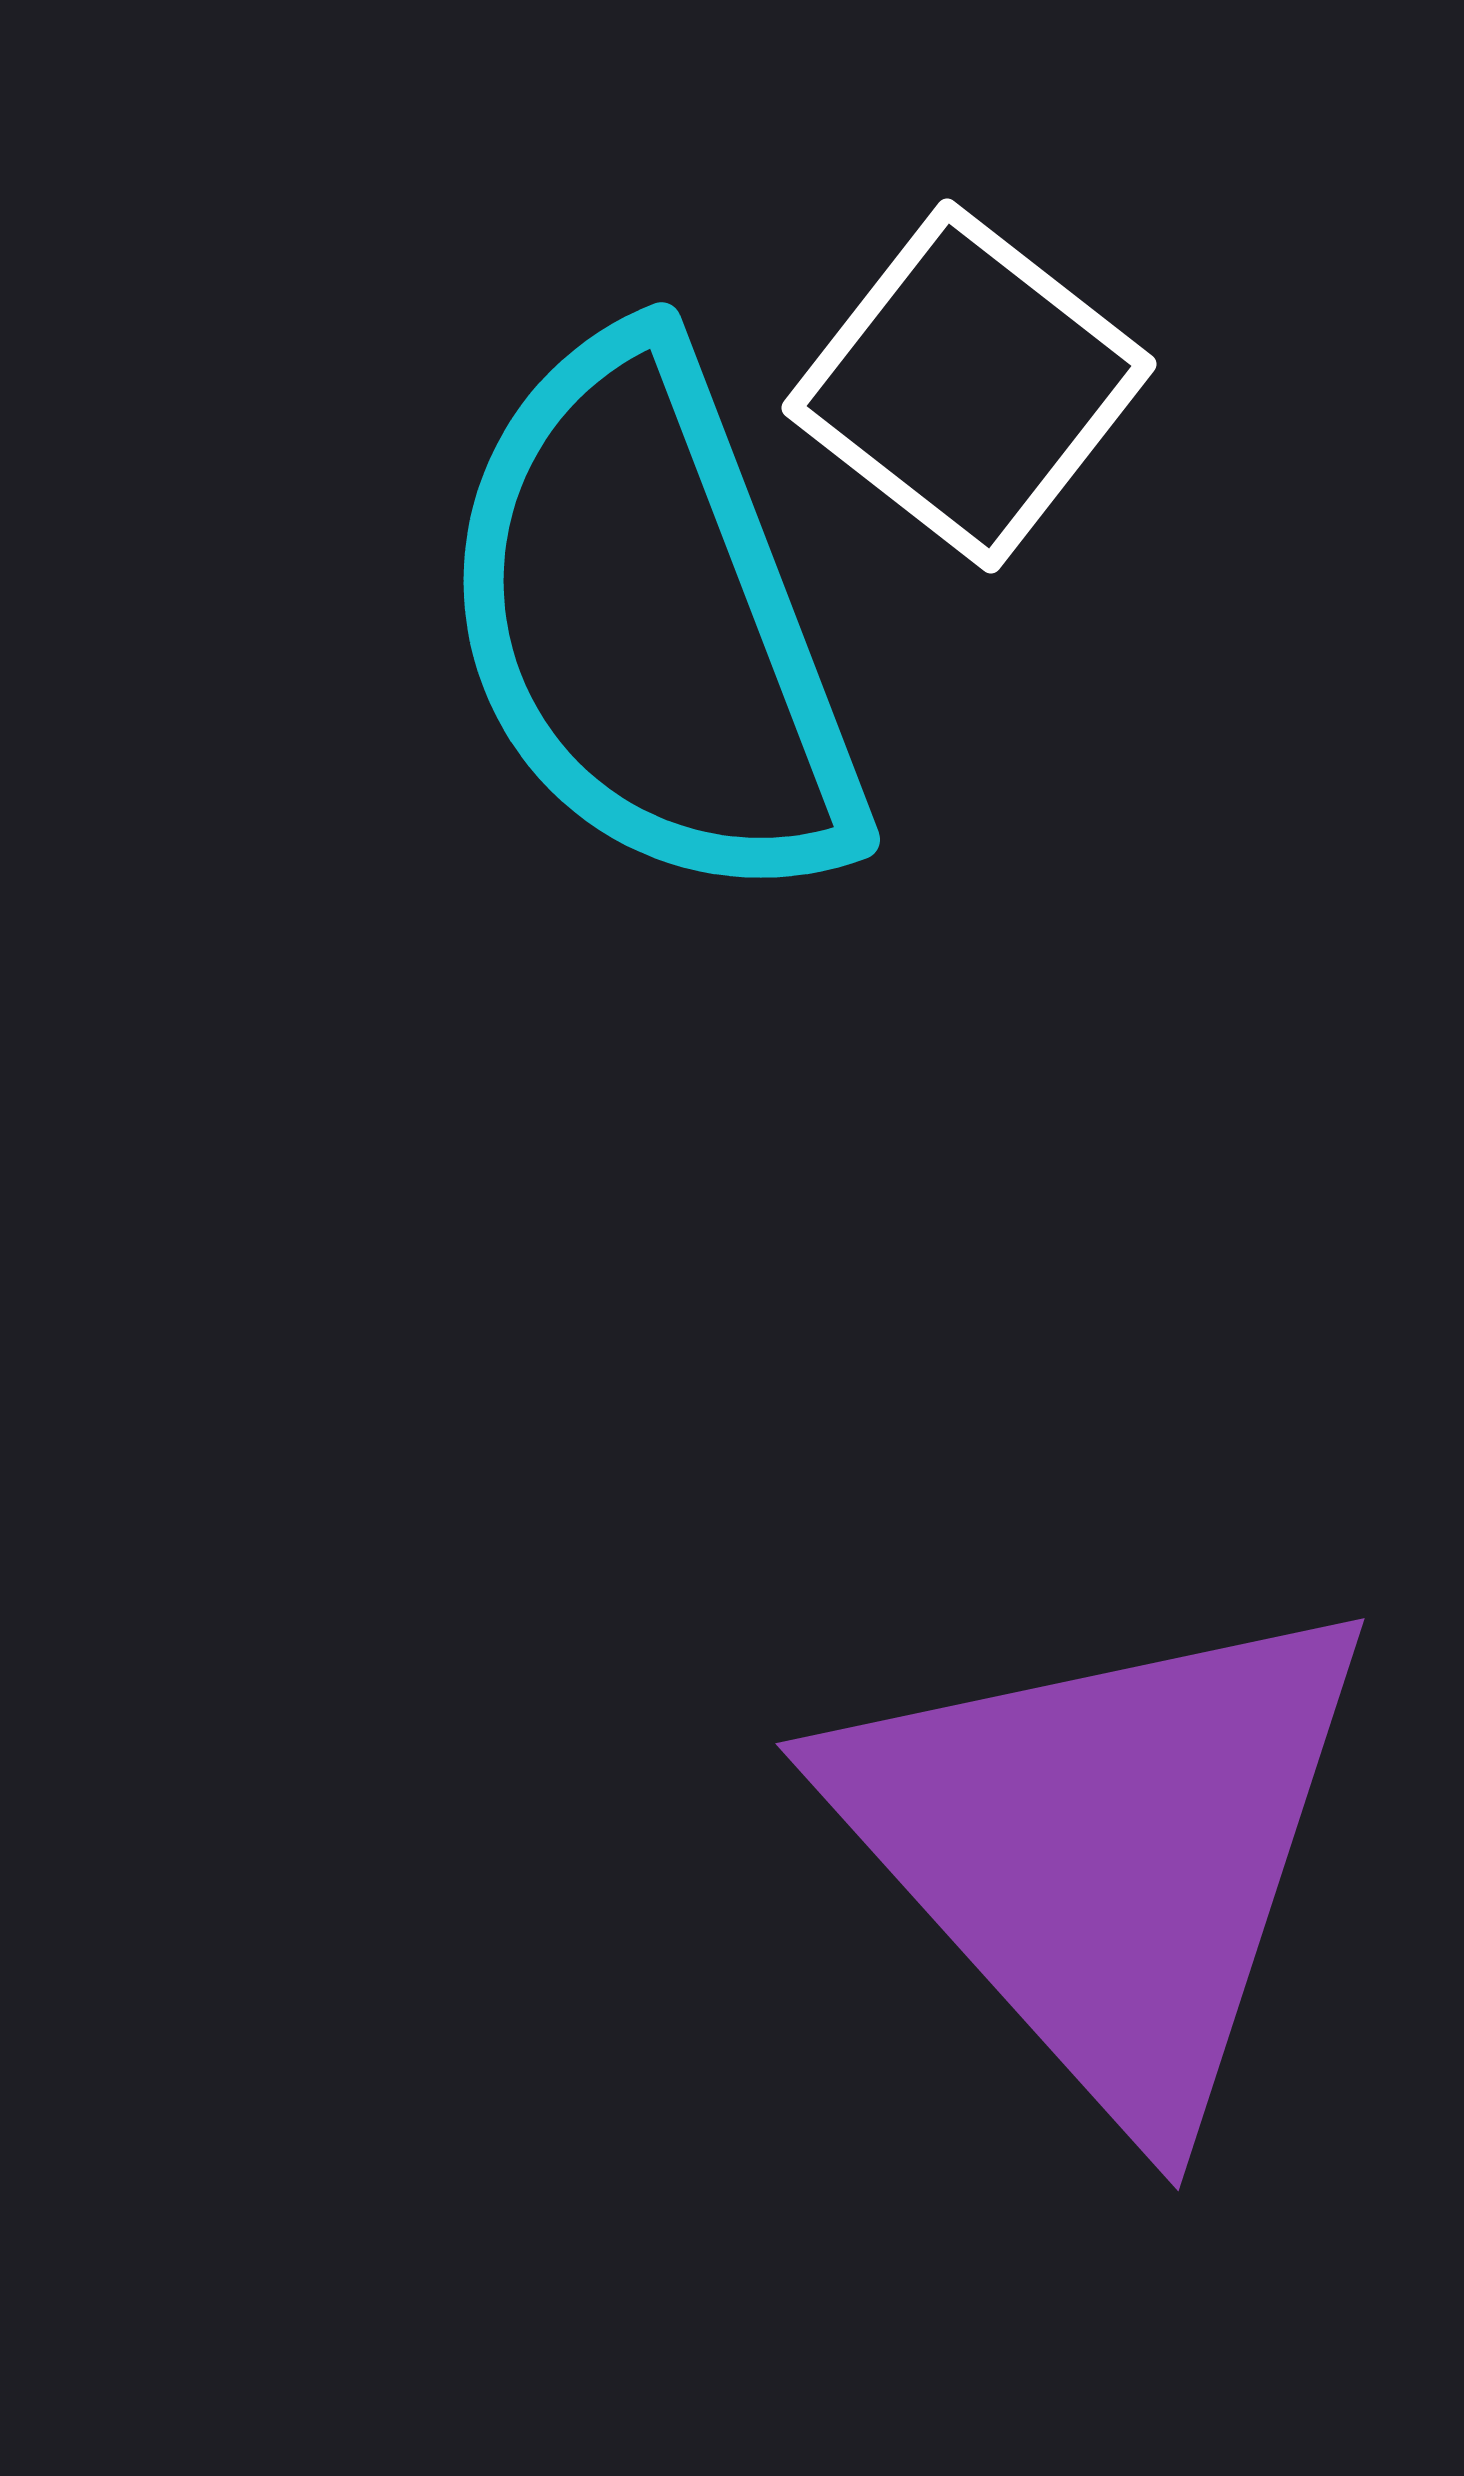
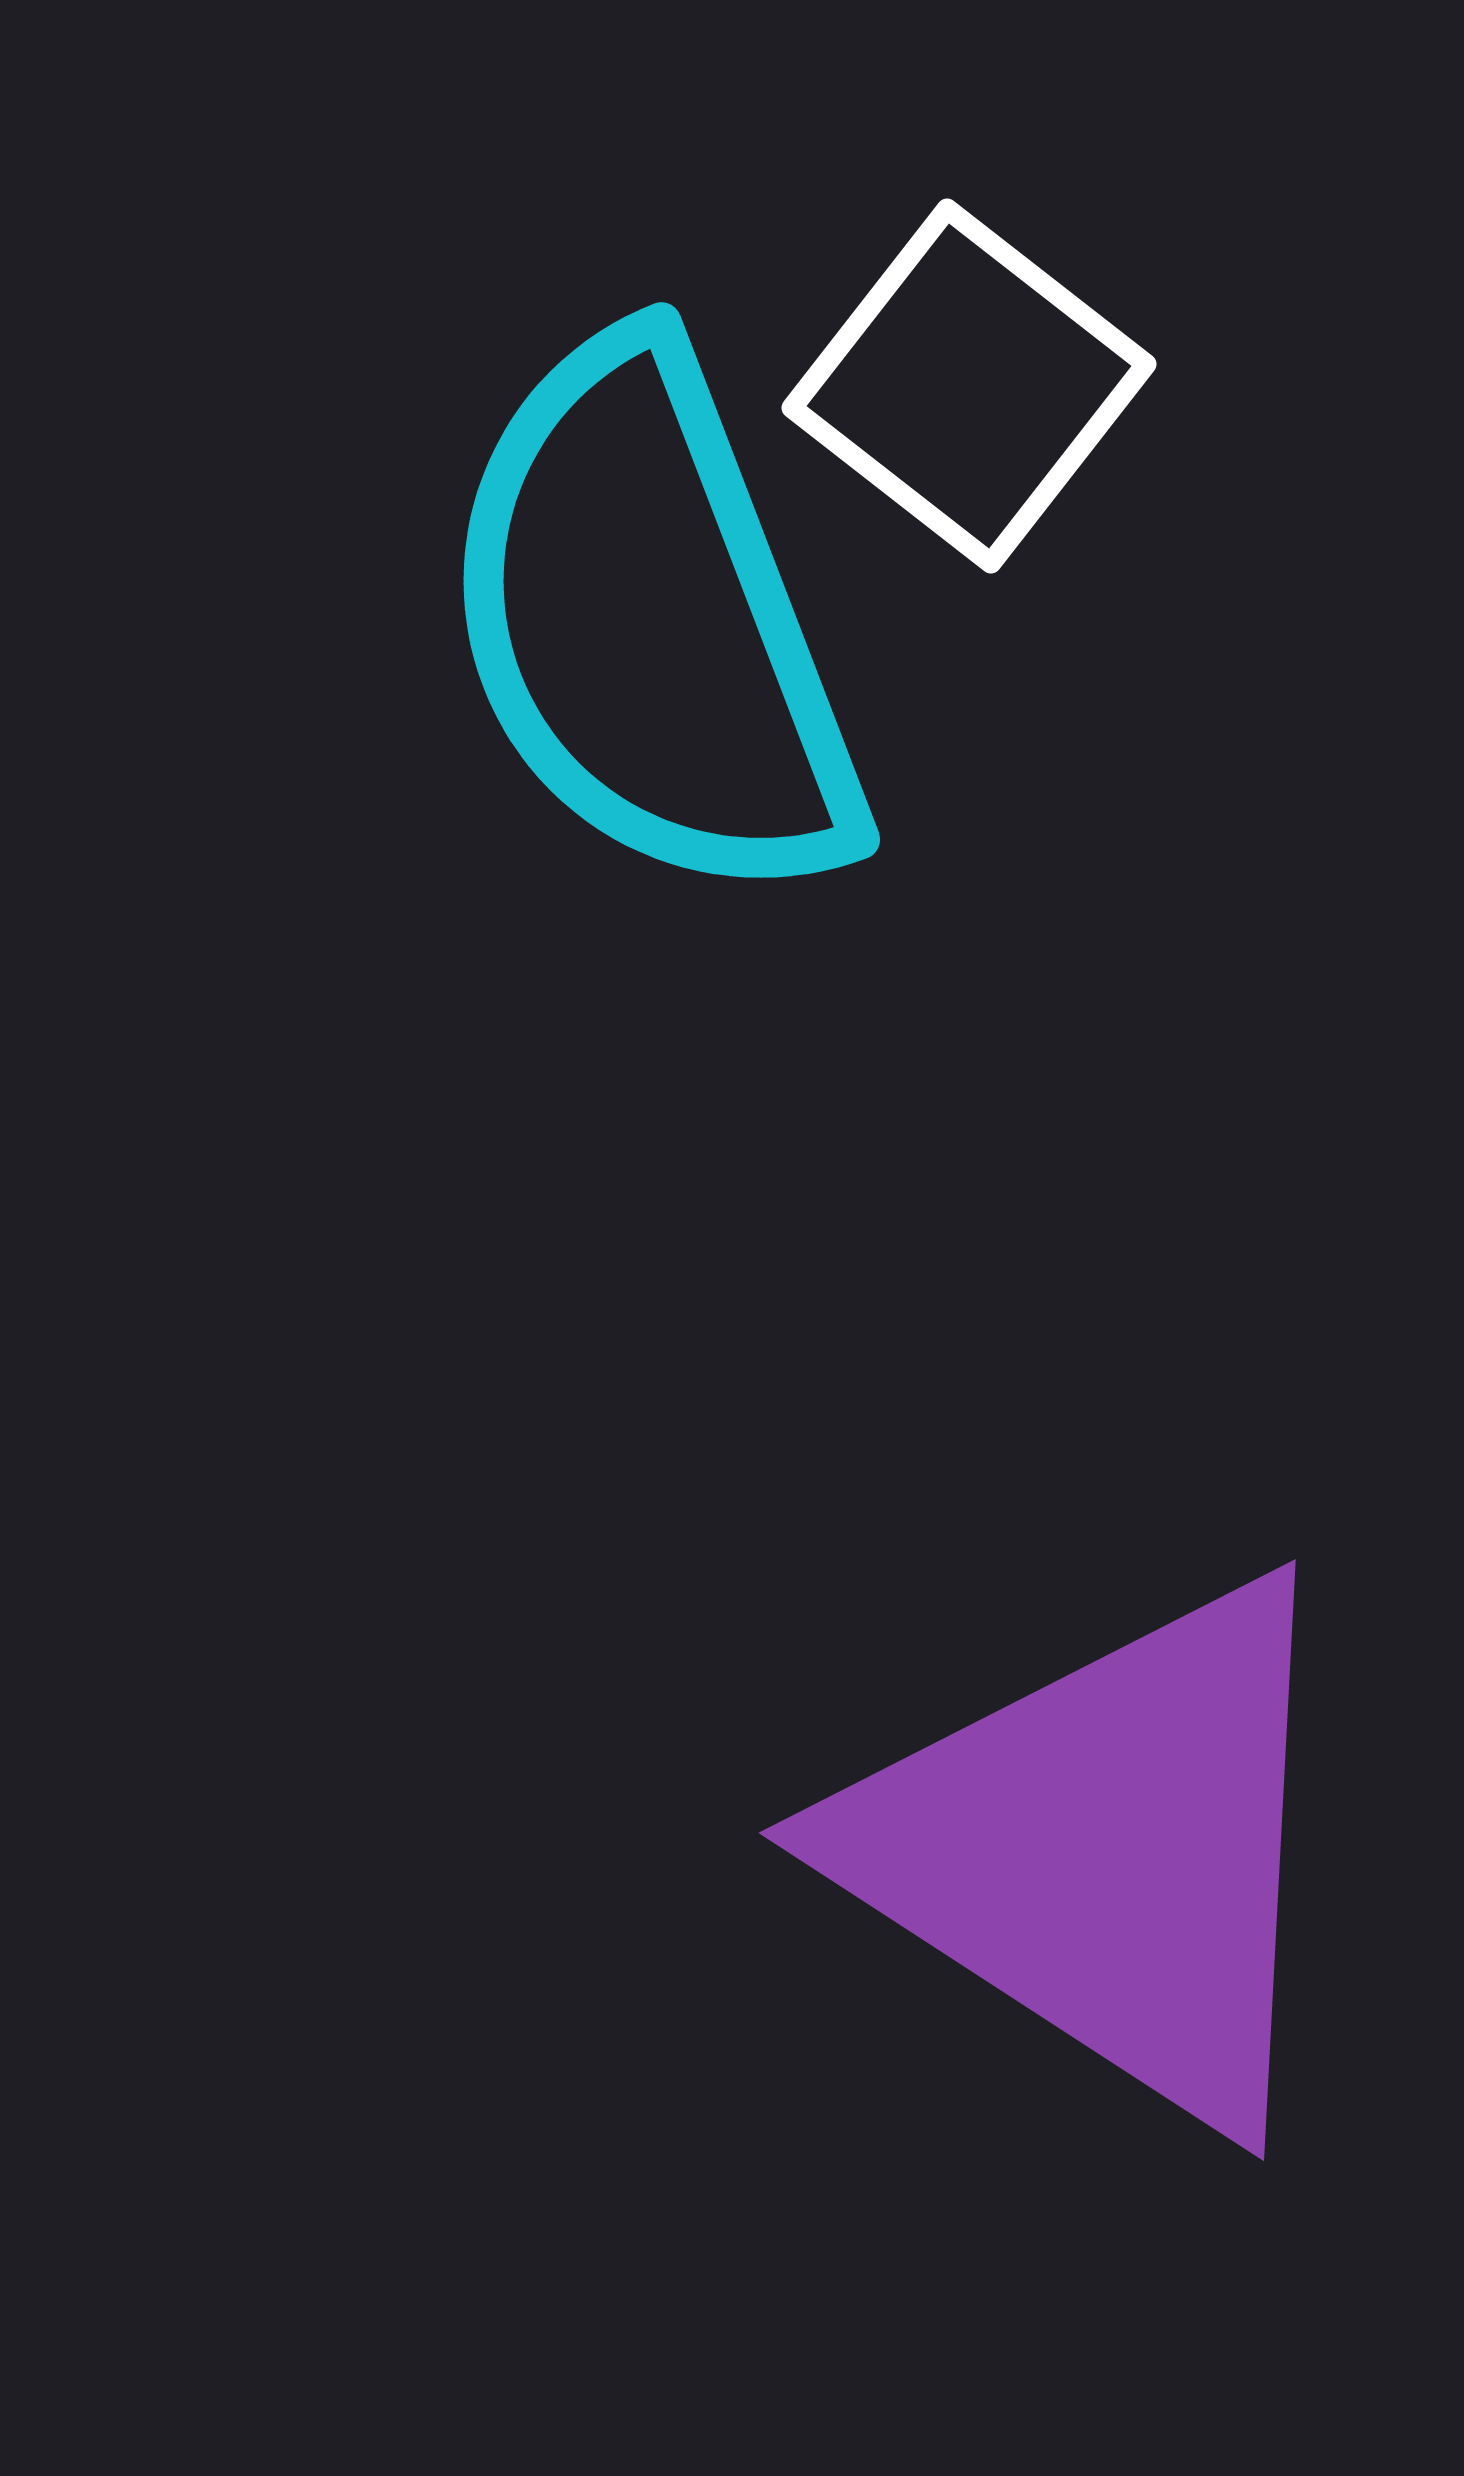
purple triangle: rotated 15 degrees counterclockwise
